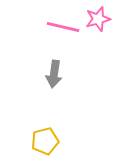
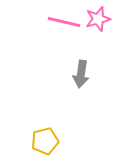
pink line: moved 1 px right, 5 px up
gray arrow: moved 27 px right
